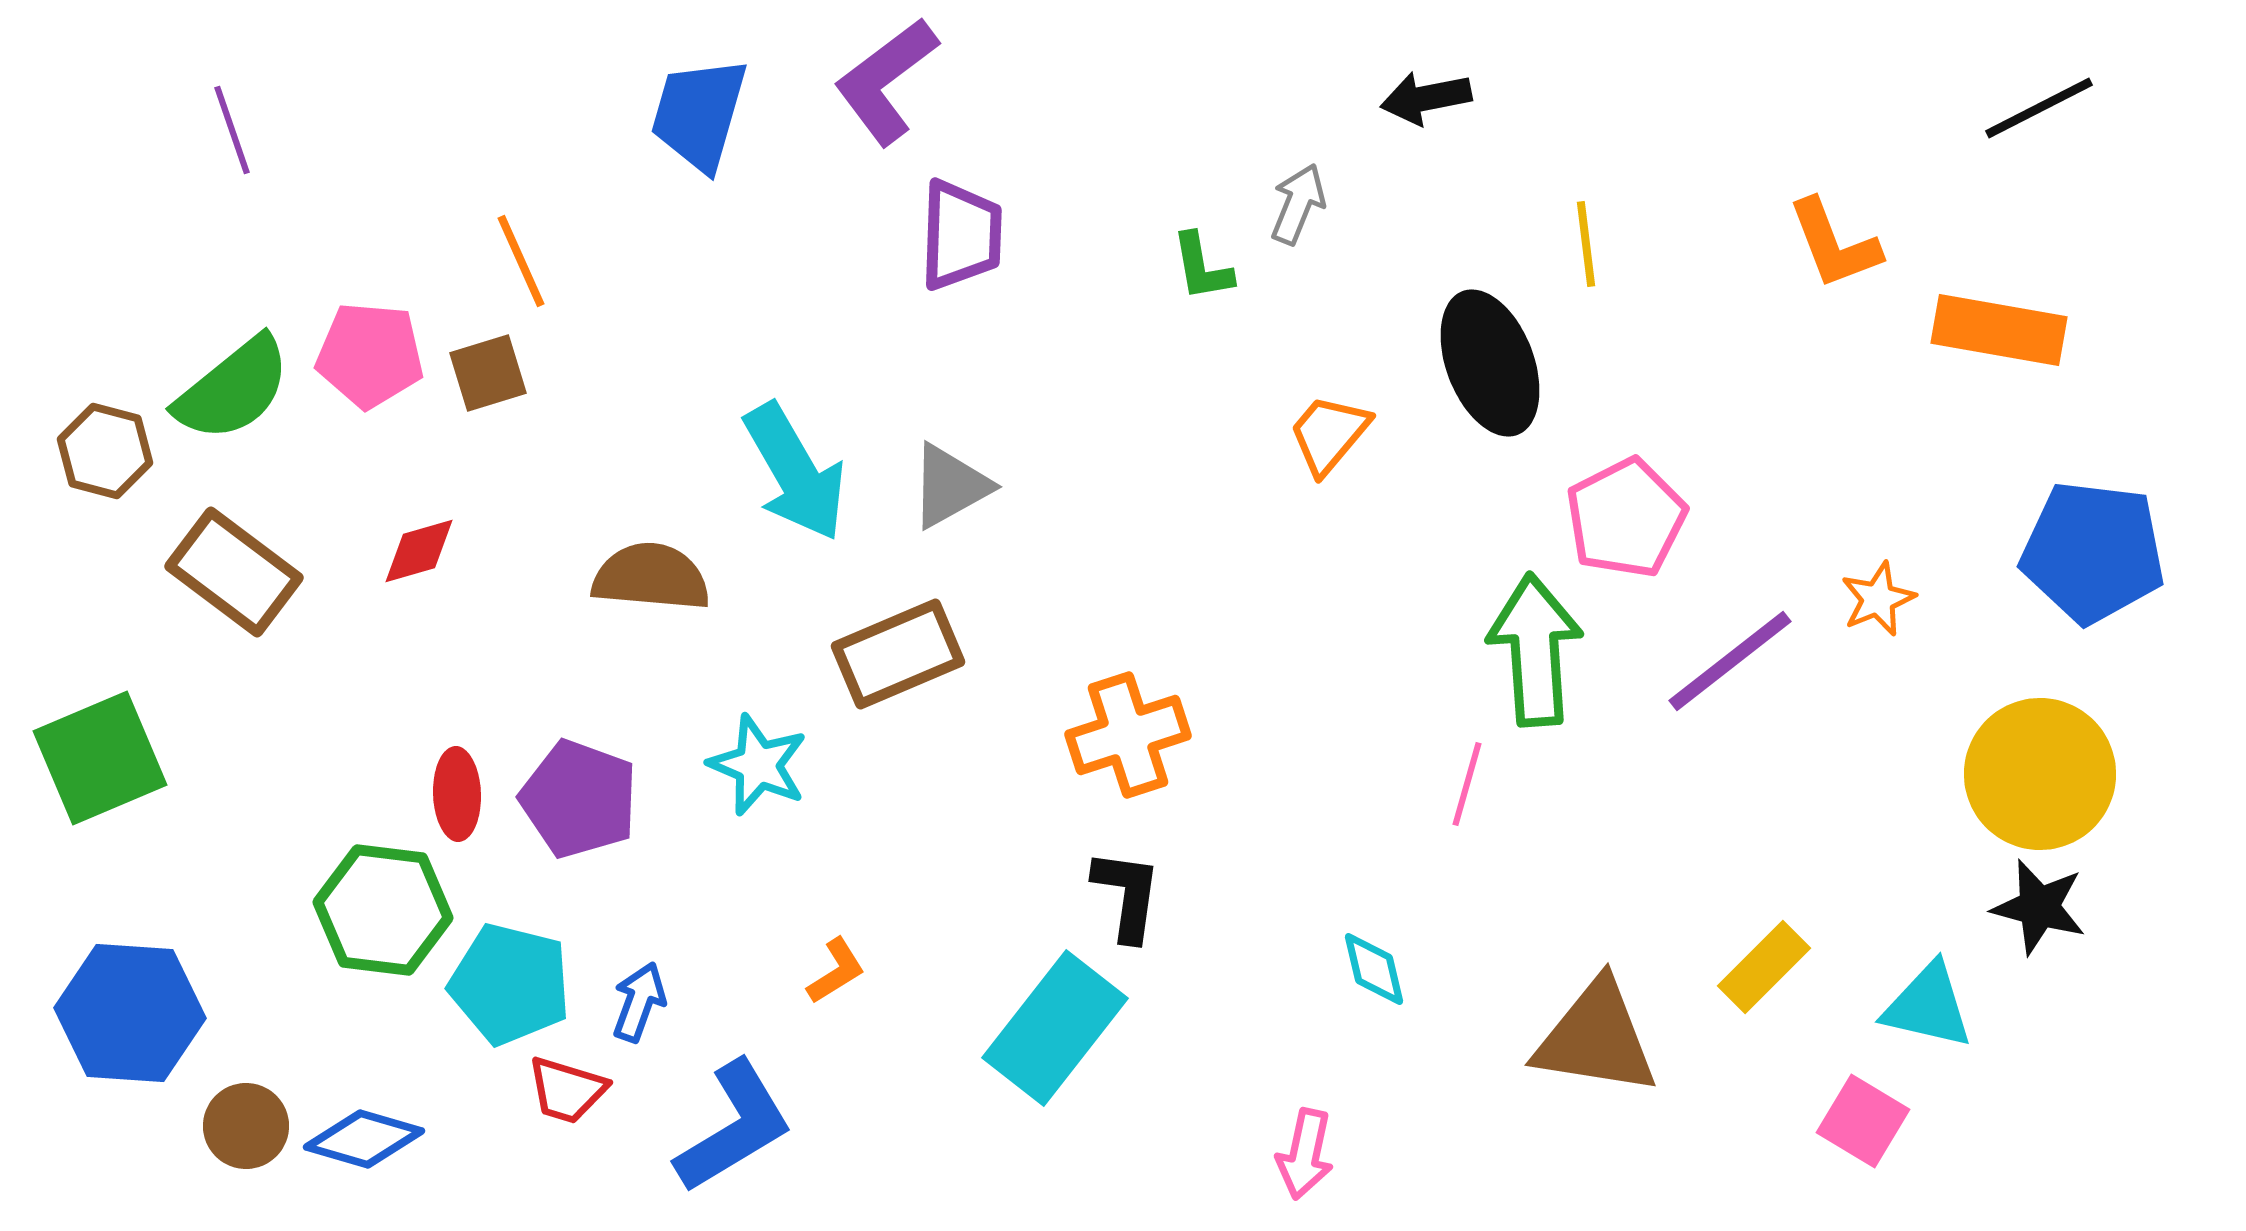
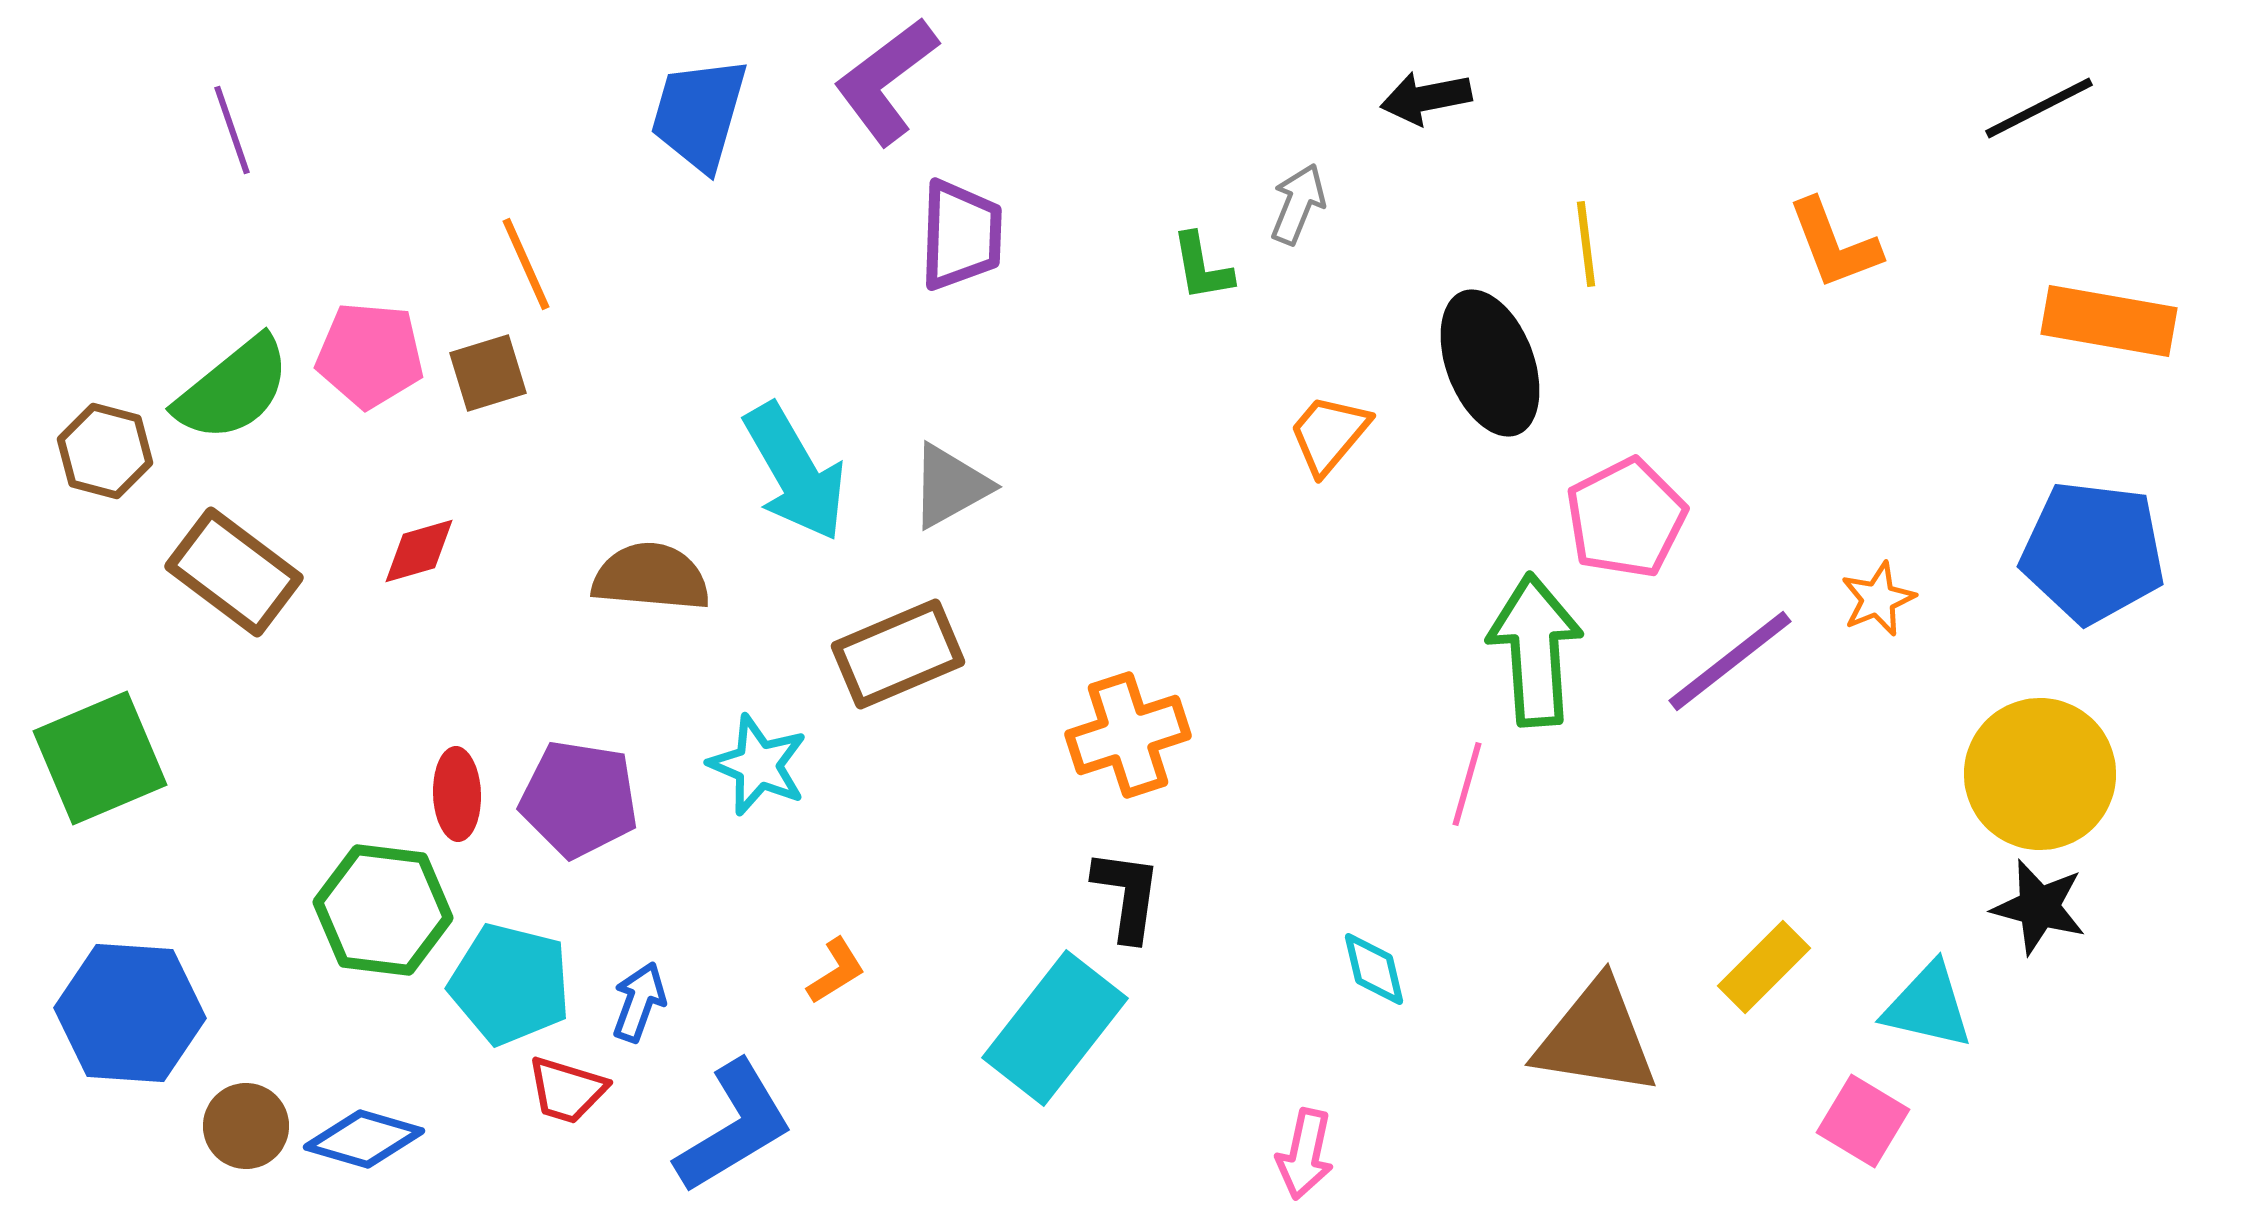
orange line at (521, 261): moved 5 px right, 3 px down
orange rectangle at (1999, 330): moved 110 px right, 9 px up
purple pentagon at (579, 799): rotated 11 degrees counterclockwise
